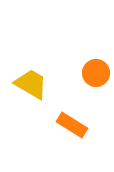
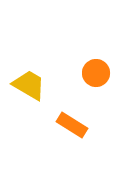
yellow trapezoid: moved 2 px left, 1 px down
